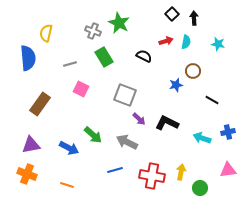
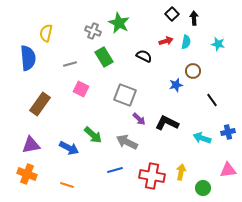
black line: rotated 24 degrees clockwise
green circle: moved 3 px right
